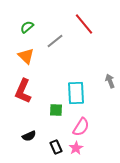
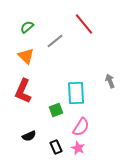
green square: rotated 24 degrees counterclockwise
pink star: moved 2 px right; rotated 16 degrees counterclockwise
